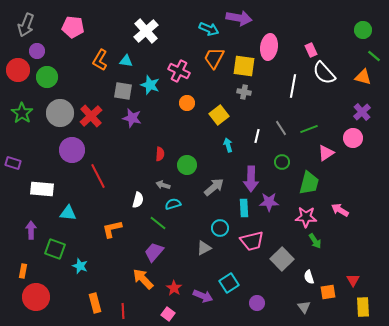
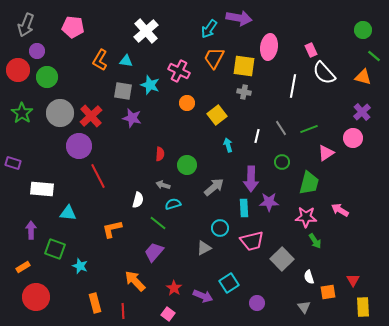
cyan arrow at (209, 29): rotated 102 degrees clockwise
yellow square at (219, 115): moved 2 px left
purple circle at (72, 150): moved 7 px right, 4 px up
orange rectangle at (23, 271): moved 4 px up; rotated 48 degrees clockwise
orange arrow at (143, 279): moved 8 px left, 2 px down
